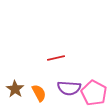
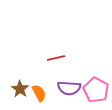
brown star: moved 5 px right
pink pentagon: moved 2 px right, 3 px up
